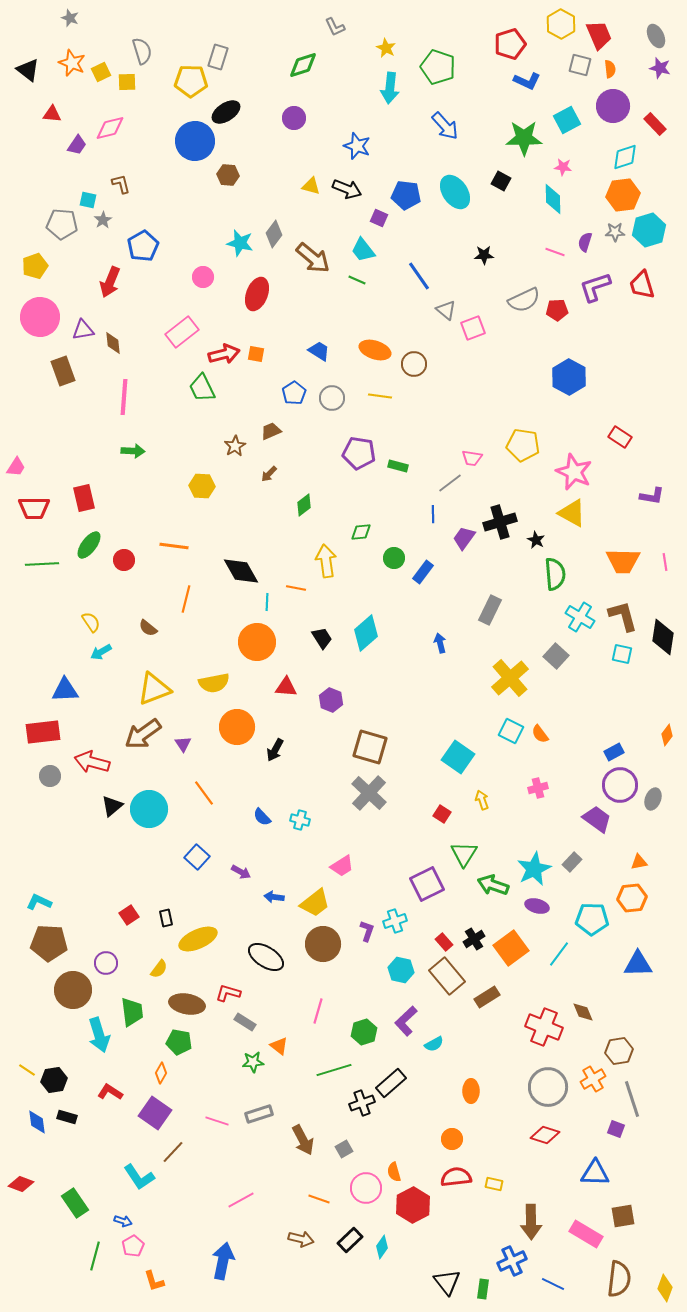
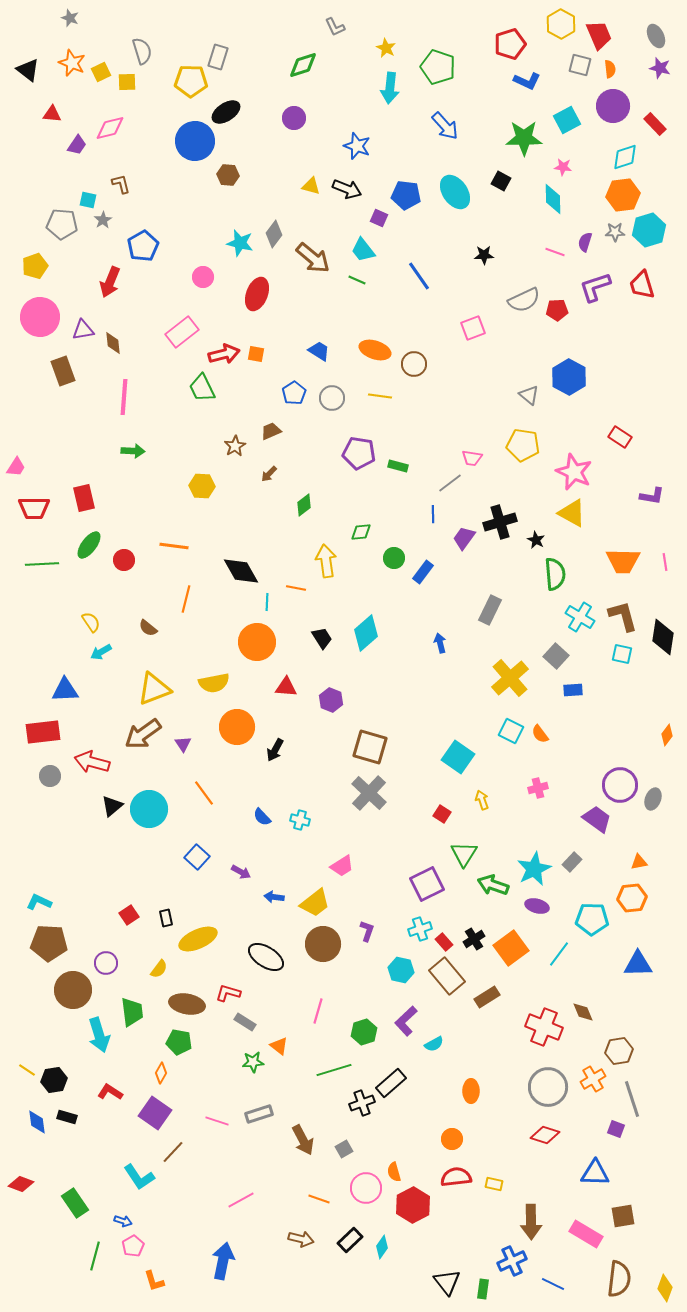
gray triangle at (446, 310): moved 83 px right, 85 px down
blue rectangle at (614, 752): moved 41 px left, 62 px up; rotated 24 degrees clockwise
cyan cross at (395, 921): moved 25 px right, 8 px down
